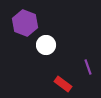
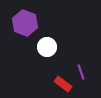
white circle: moved 1 px right, 2 px down
purple line: moved 7 px left, 5 px down
